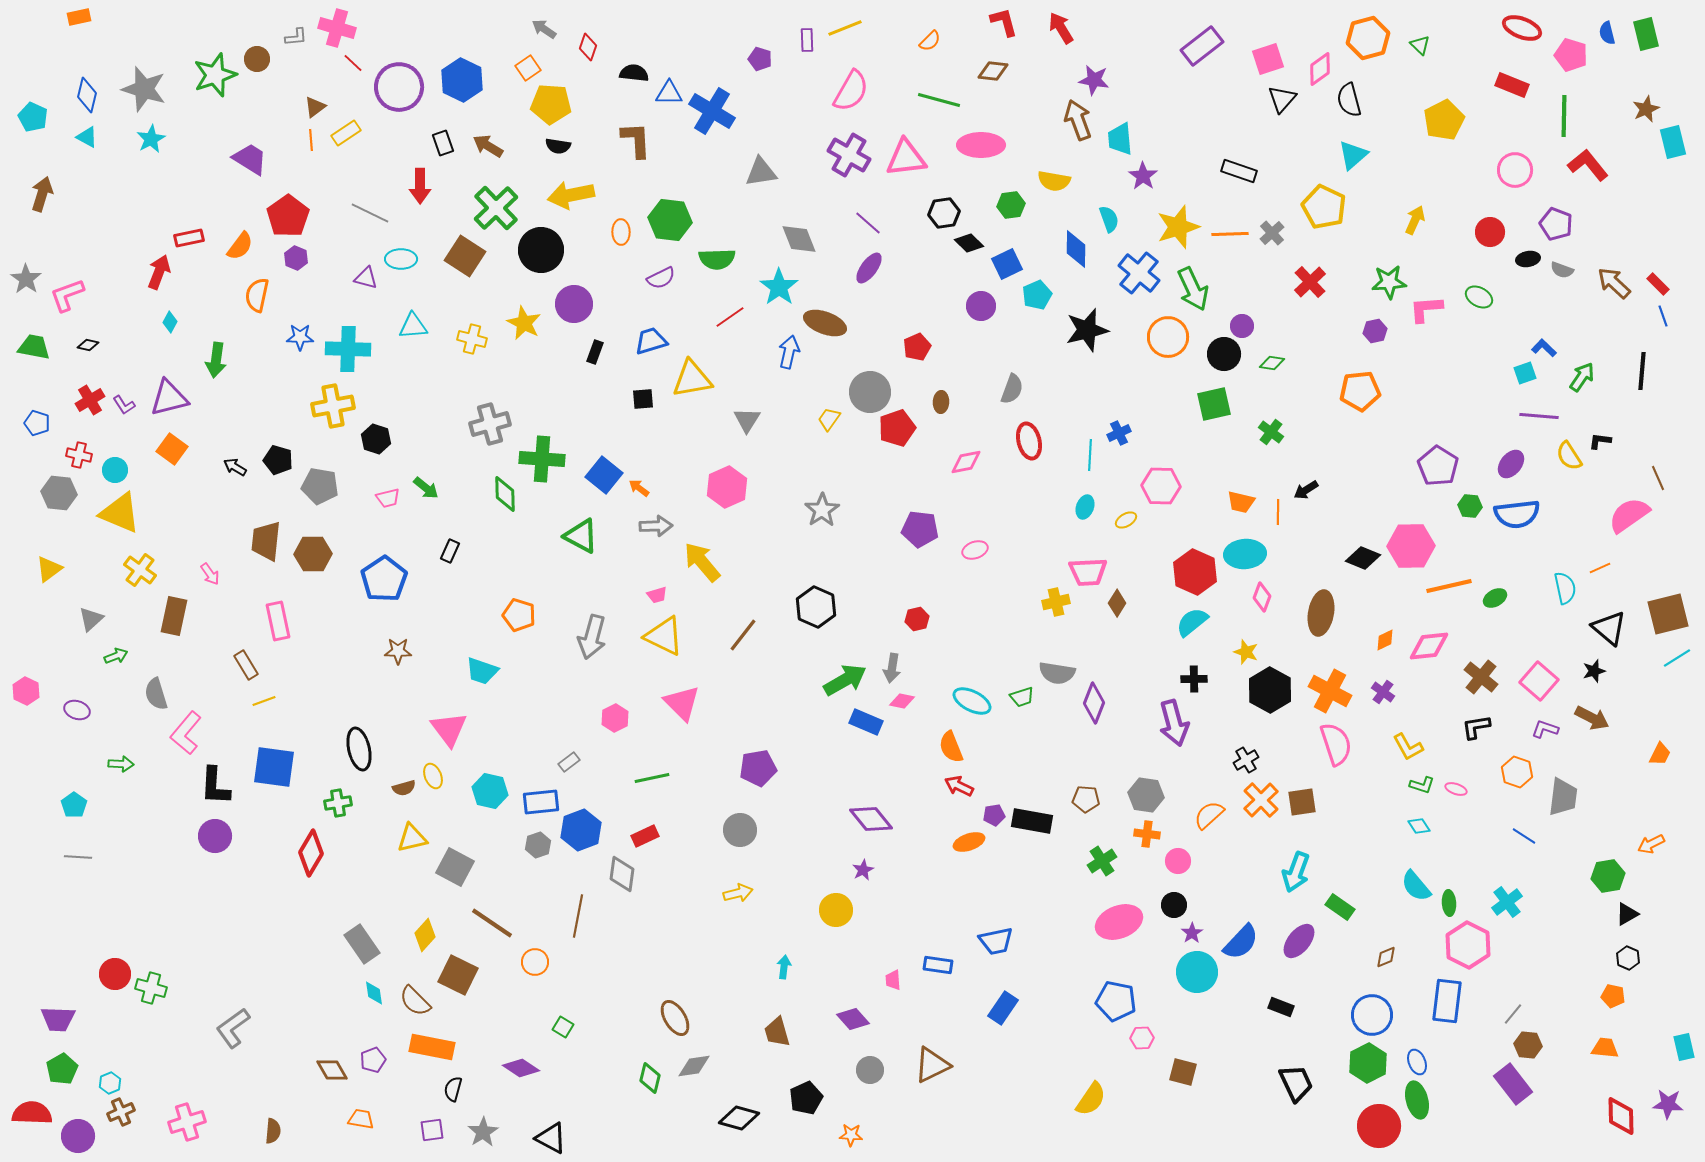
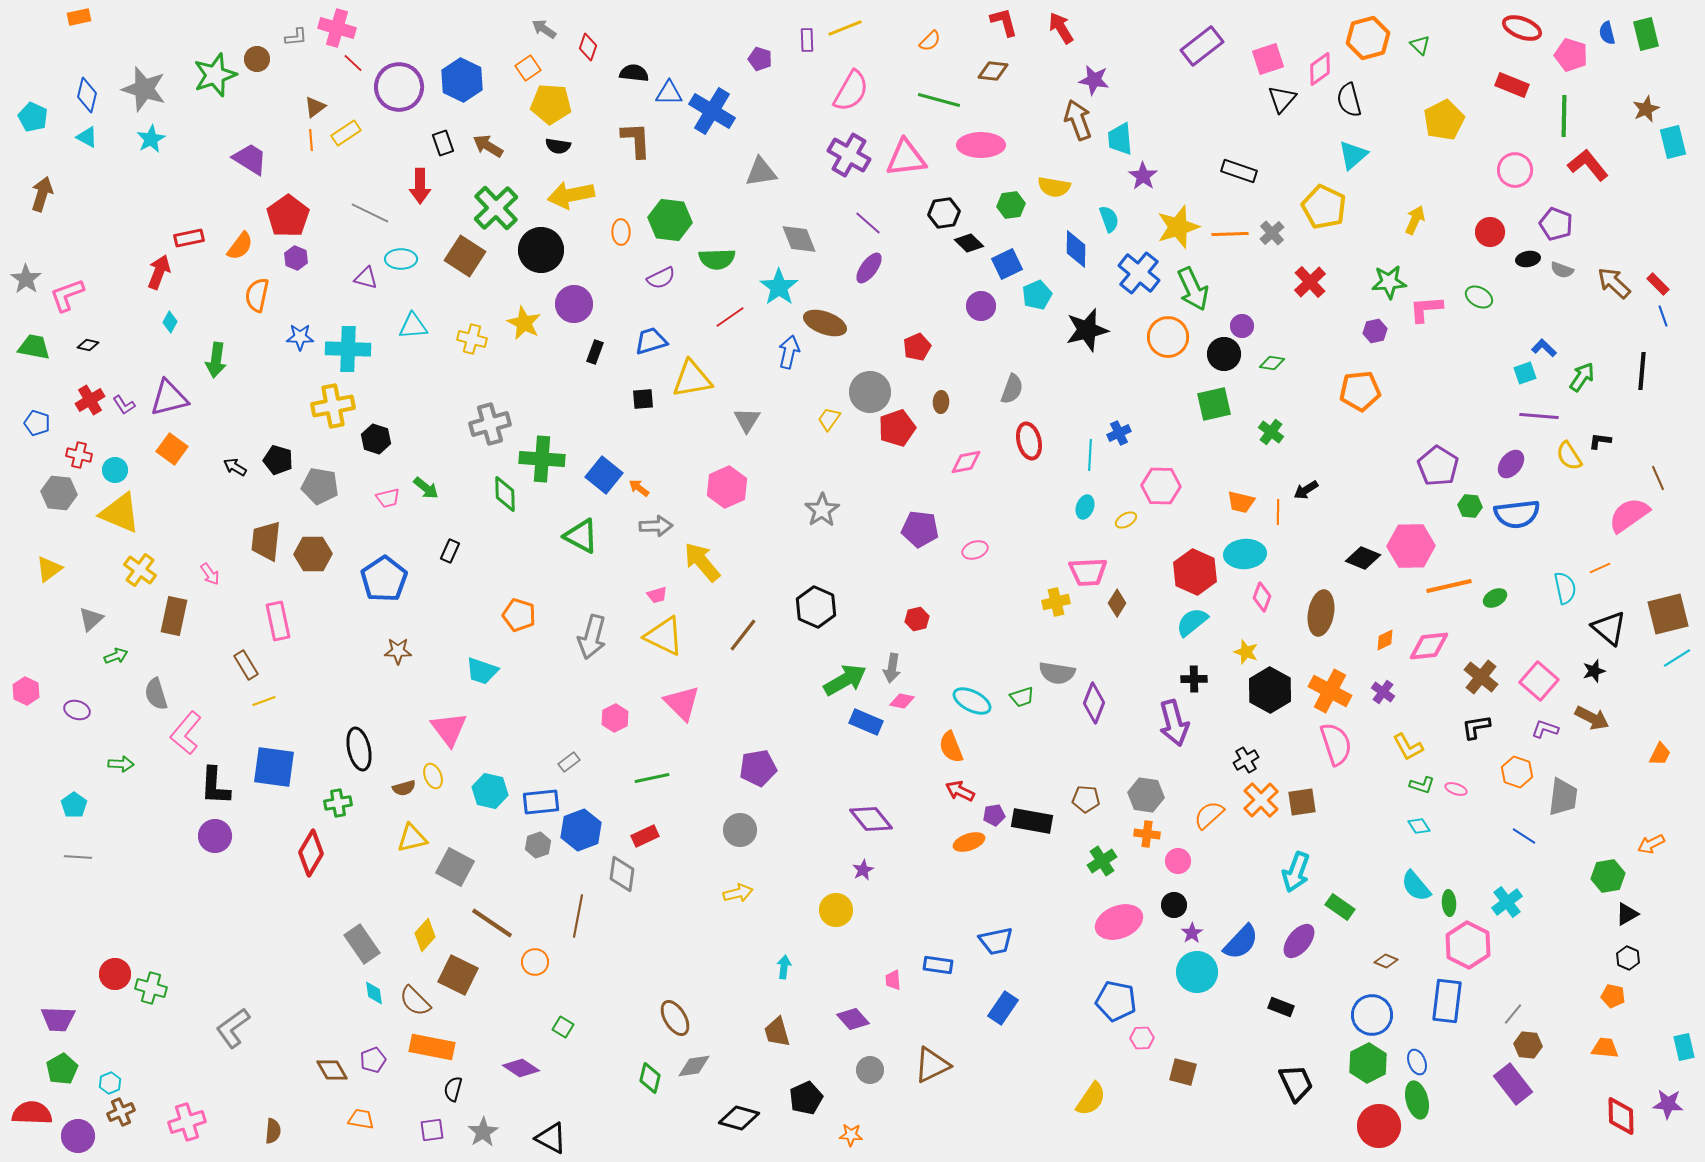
yellow semicircle at (1054, 181): moved 6 px down
red arrow at (959, 786): moved 1 px right, 5 px down
brown diamond at (1386, 957): moved 4 px down; rotated 45 degrees clockwise
